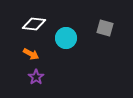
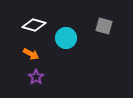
white diamond: moved 1 px down; rotated 10 degrees clockwise
gray square: moved 1 px left, 2 px up
